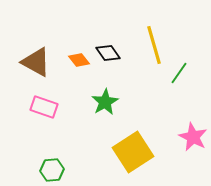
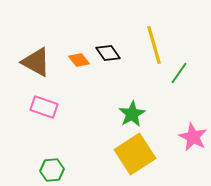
green star: moved 27 px right, 12 px down
yellow square: moved 2 px right, 2 px down
